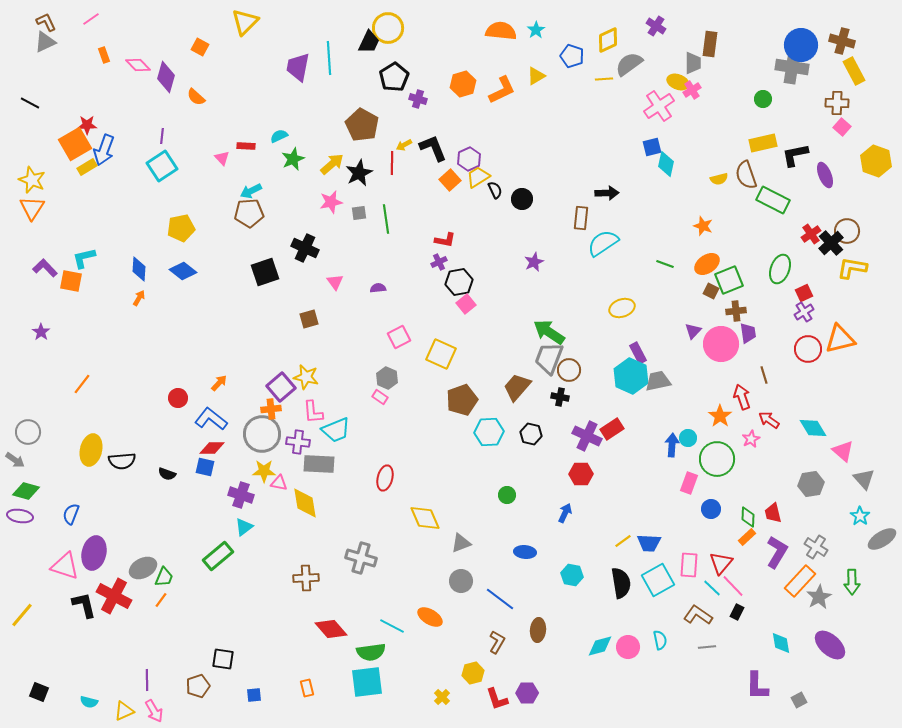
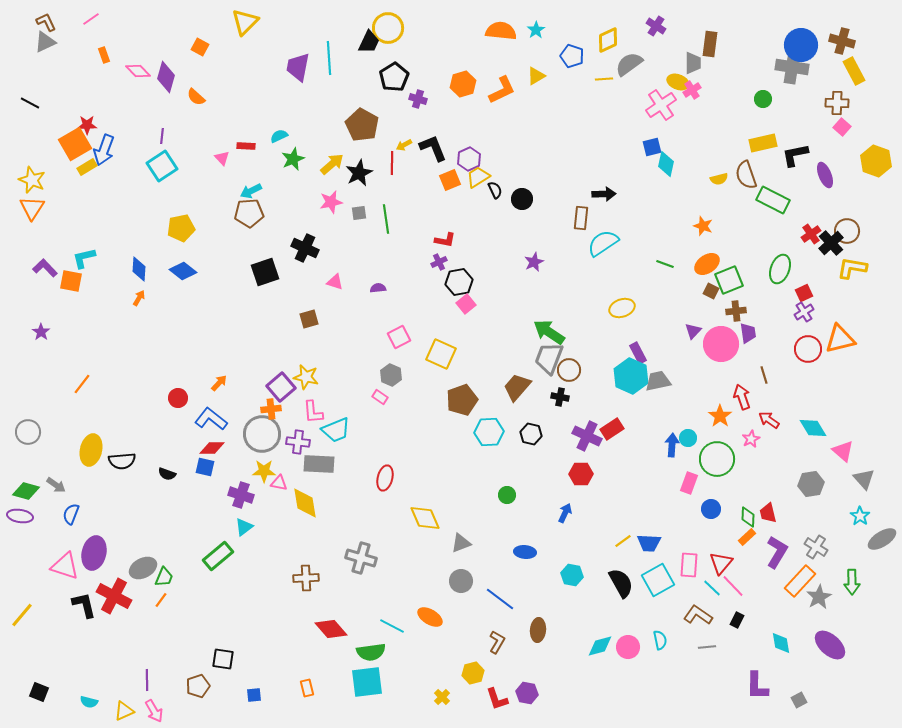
pink diamond at (138, 65): moved 6 px down
pink cross at (659, 106): moved 2 px right, 1 px up
orange square at (450, 180): rotated 20 degrees clockwise
black arrow at (607, 193): moved 3 px left, 1 px down
pink triangle at (335, 282): rotated 36 degrees counterclockwise
gray hexagon at (387, 378): moved 4 px right, 3 px up
gray arrow at (15, 460): moved 41 px right, 25 px down
red trapezoid at (773, 513): moved 5 px left
black semicircle at (621, 583): rotated 20 degrees counterclockwise
black rectangle at (737, 612): moved 8 px down
purple hexagon at (527, 693): rotated 10 degrees clockwise
